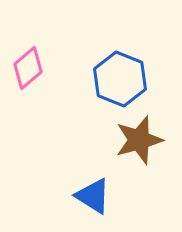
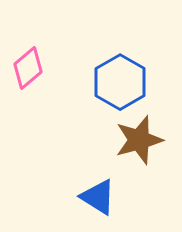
blue hexagon: moved 3 px down; rotated 8 degrees clockwise
blue triangle: moved 5 px right, 1 px down
